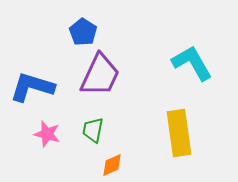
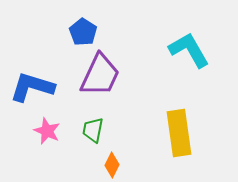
cyan L-shape: moved 3 px left, 13 px up
pink star: moved 3 px up; rotated 8 degrees clockwise
orange diamond: rotated 40 degrees counterclockwise
